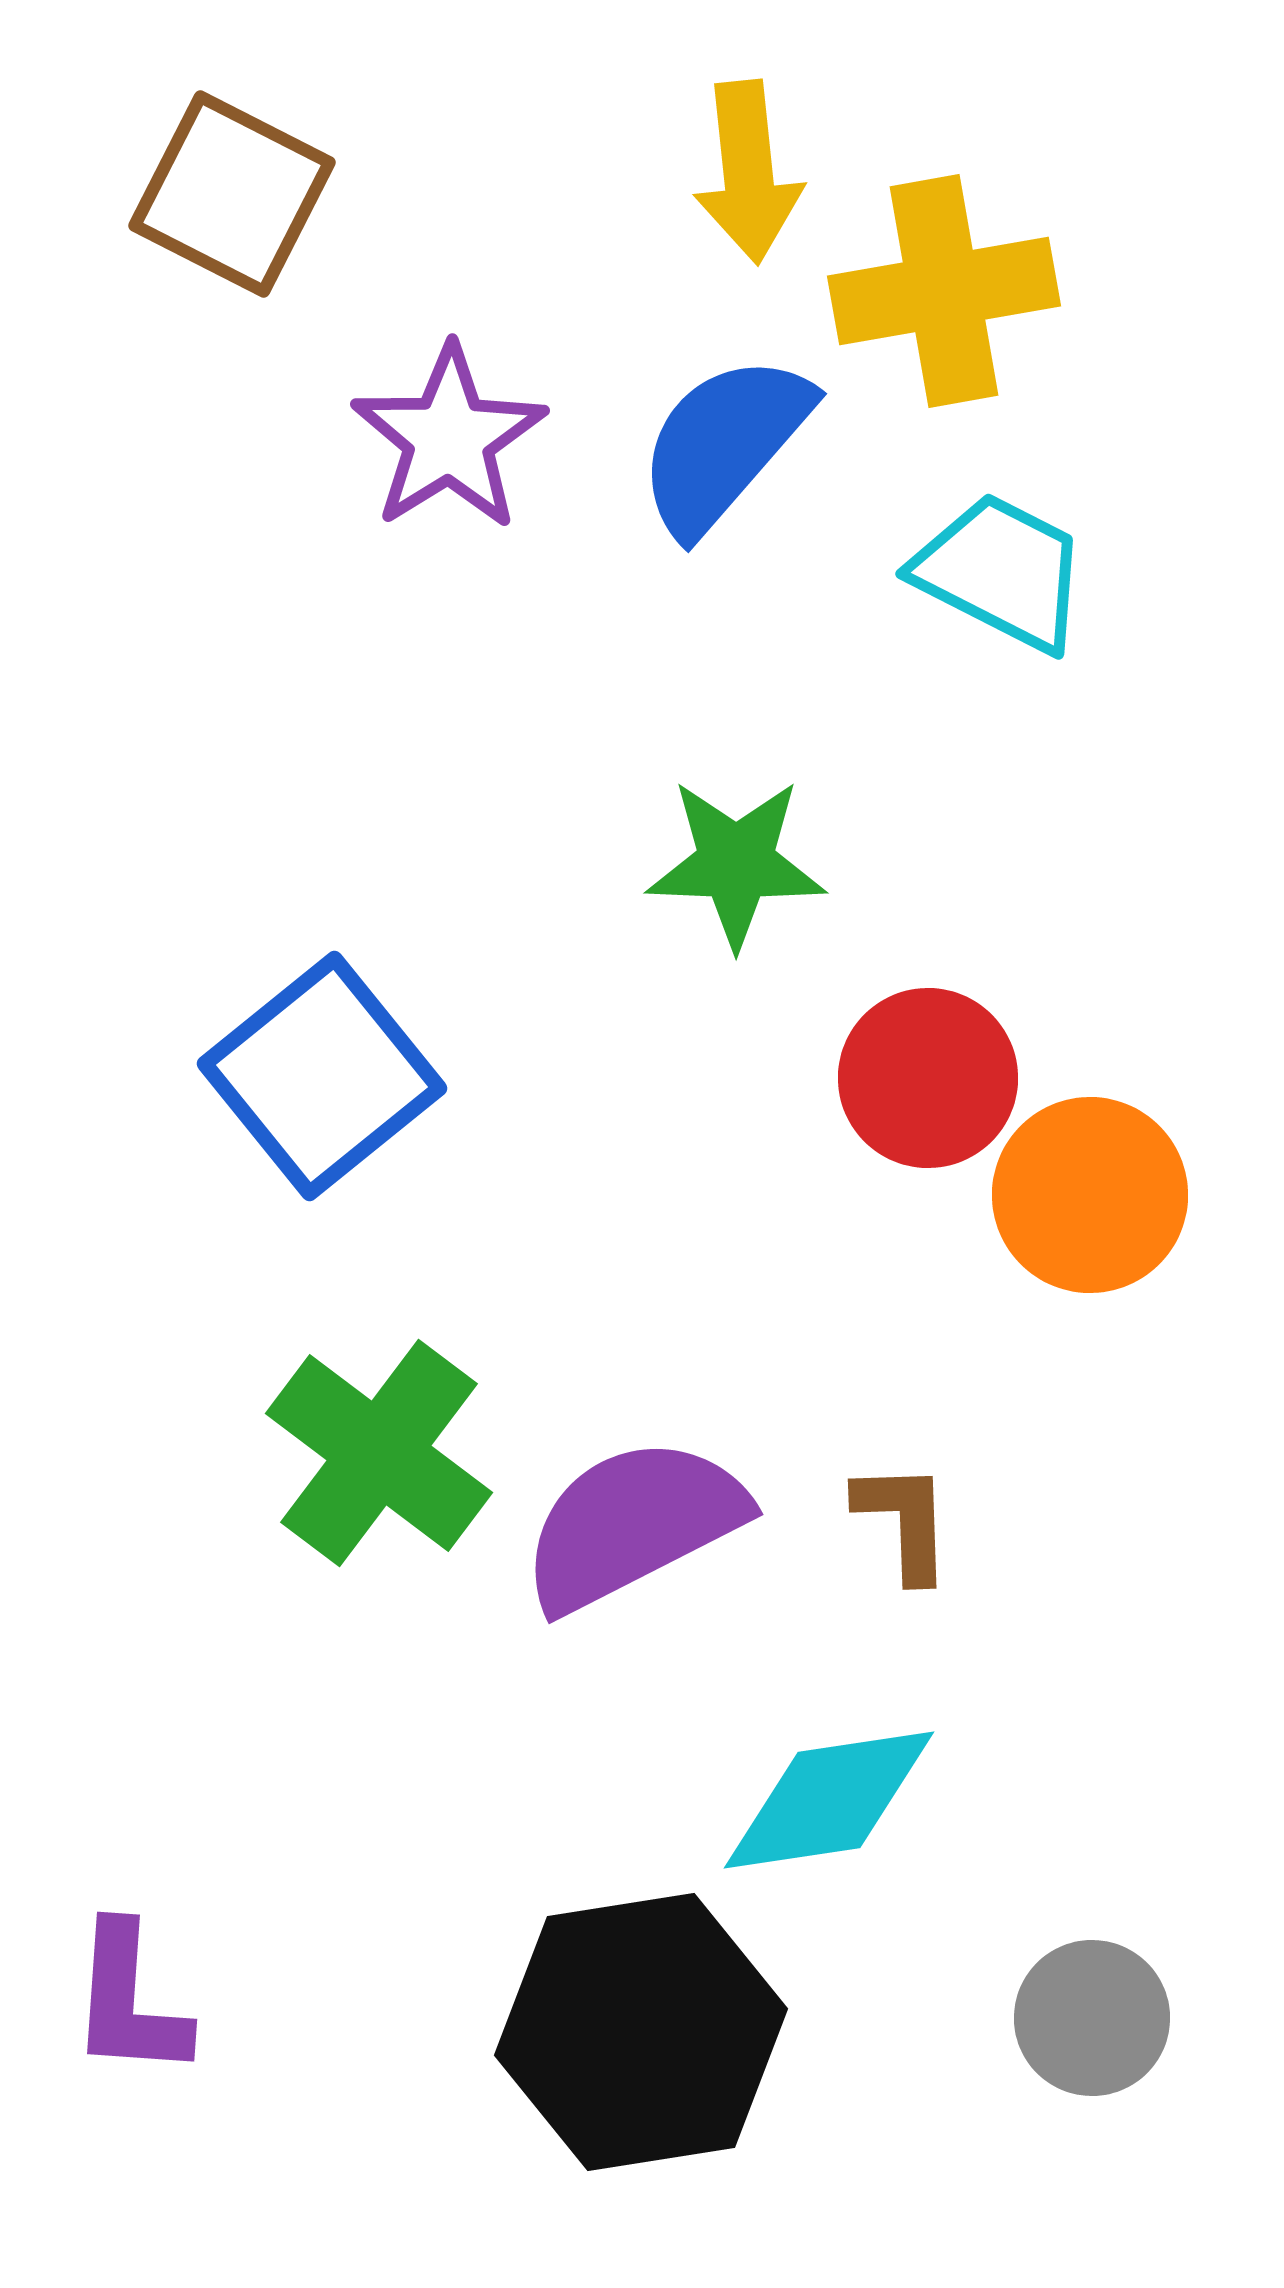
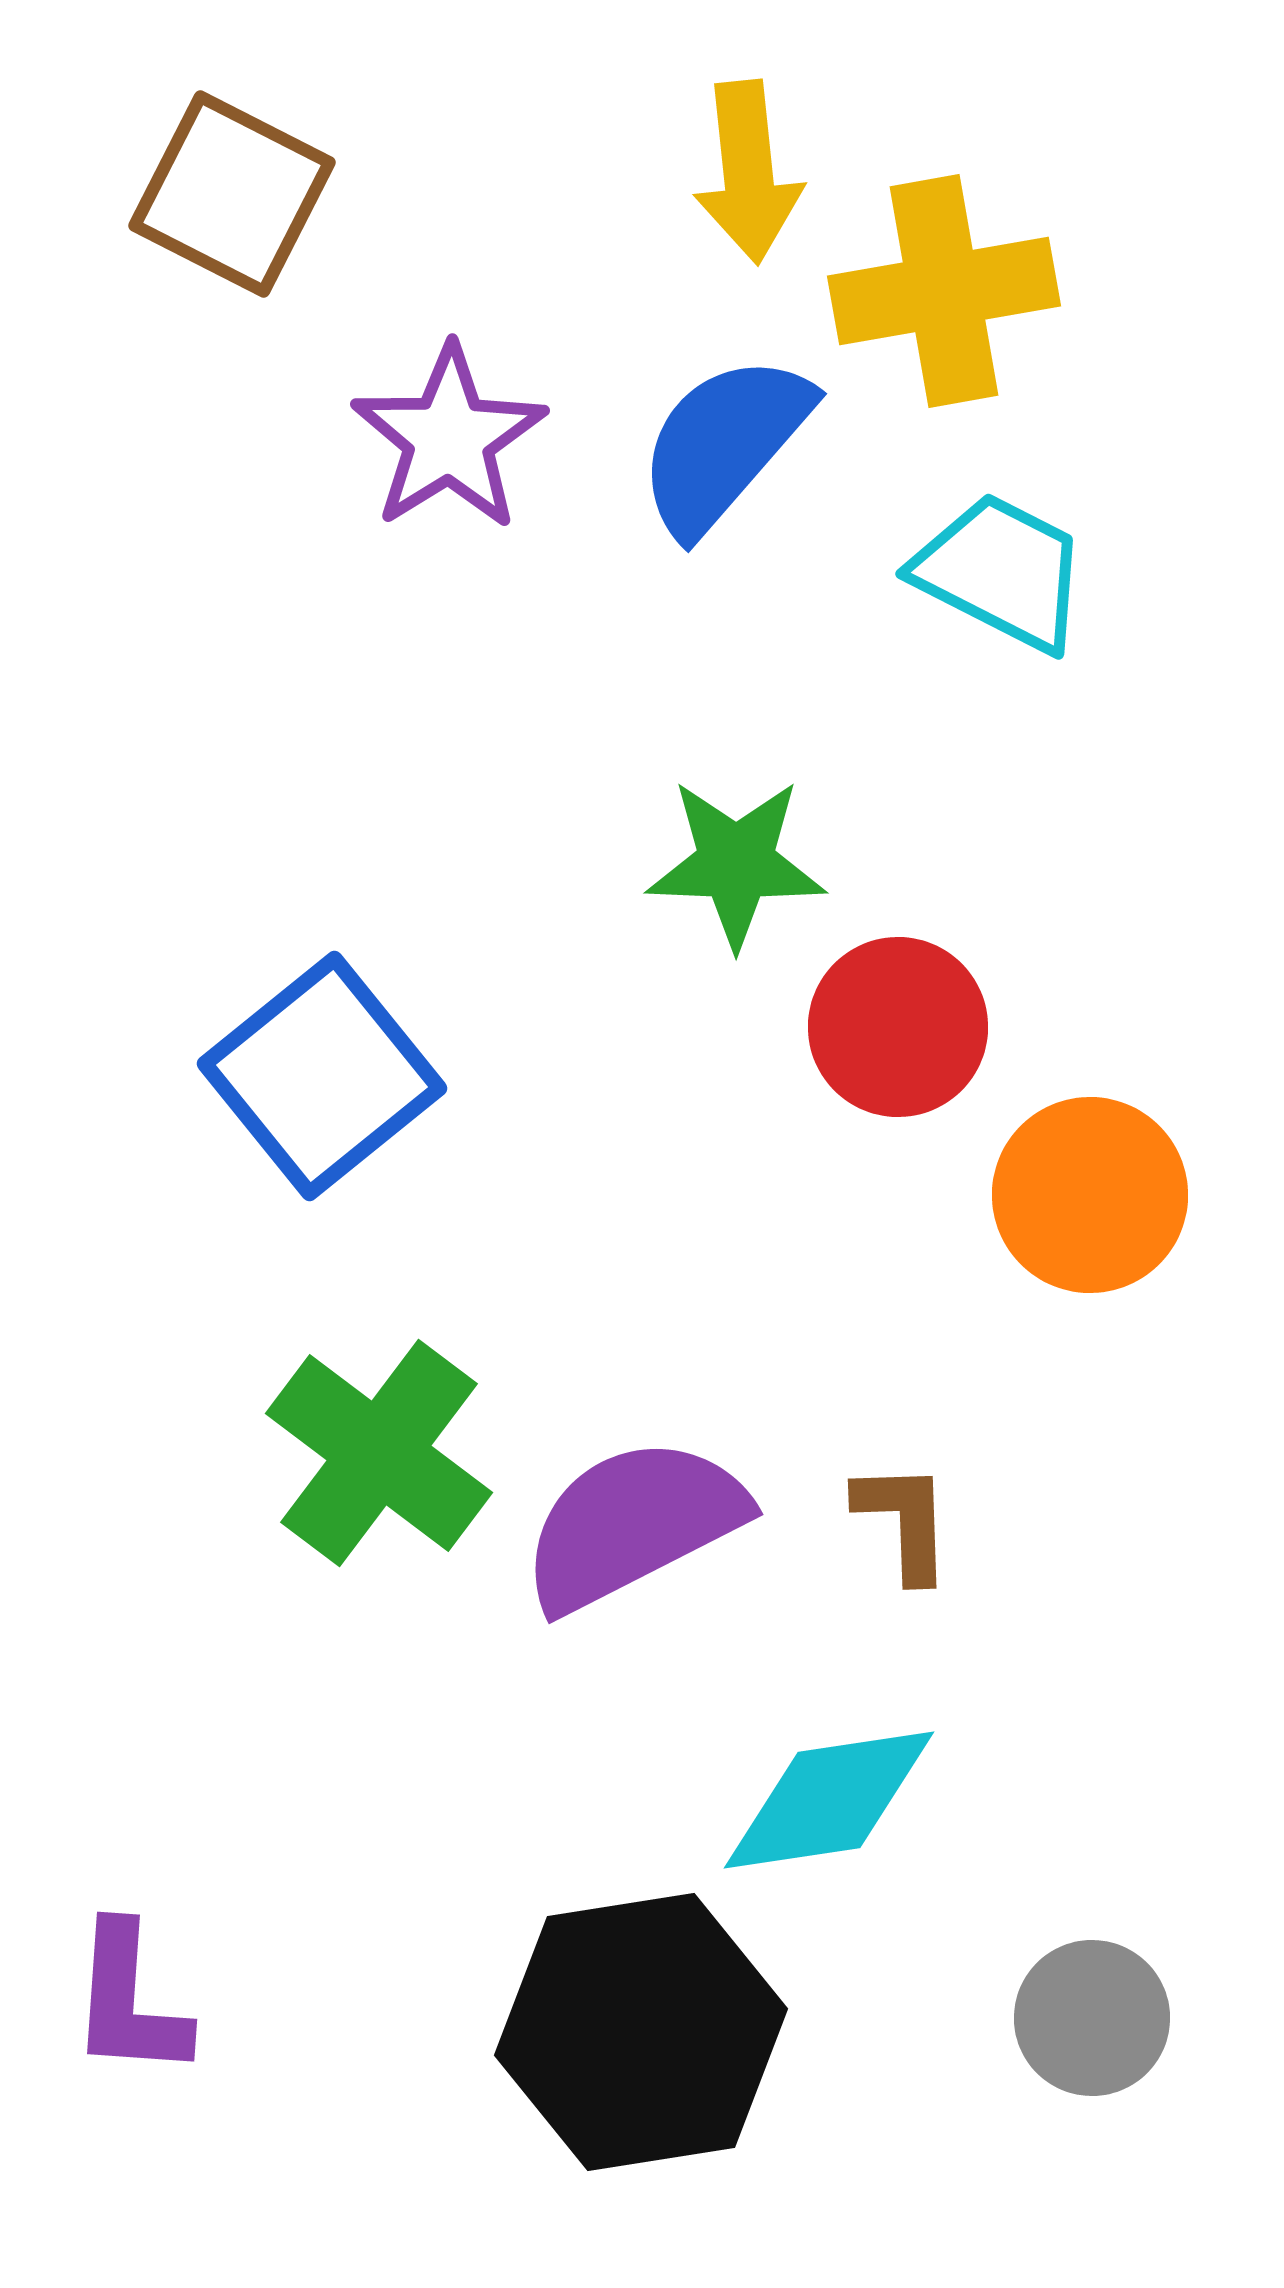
red circle: moved 30 px left, 51 px up
